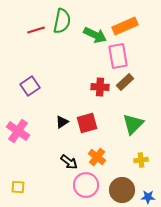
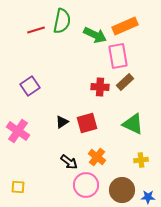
green triangle: rotated 50 degrees counterclockwise
